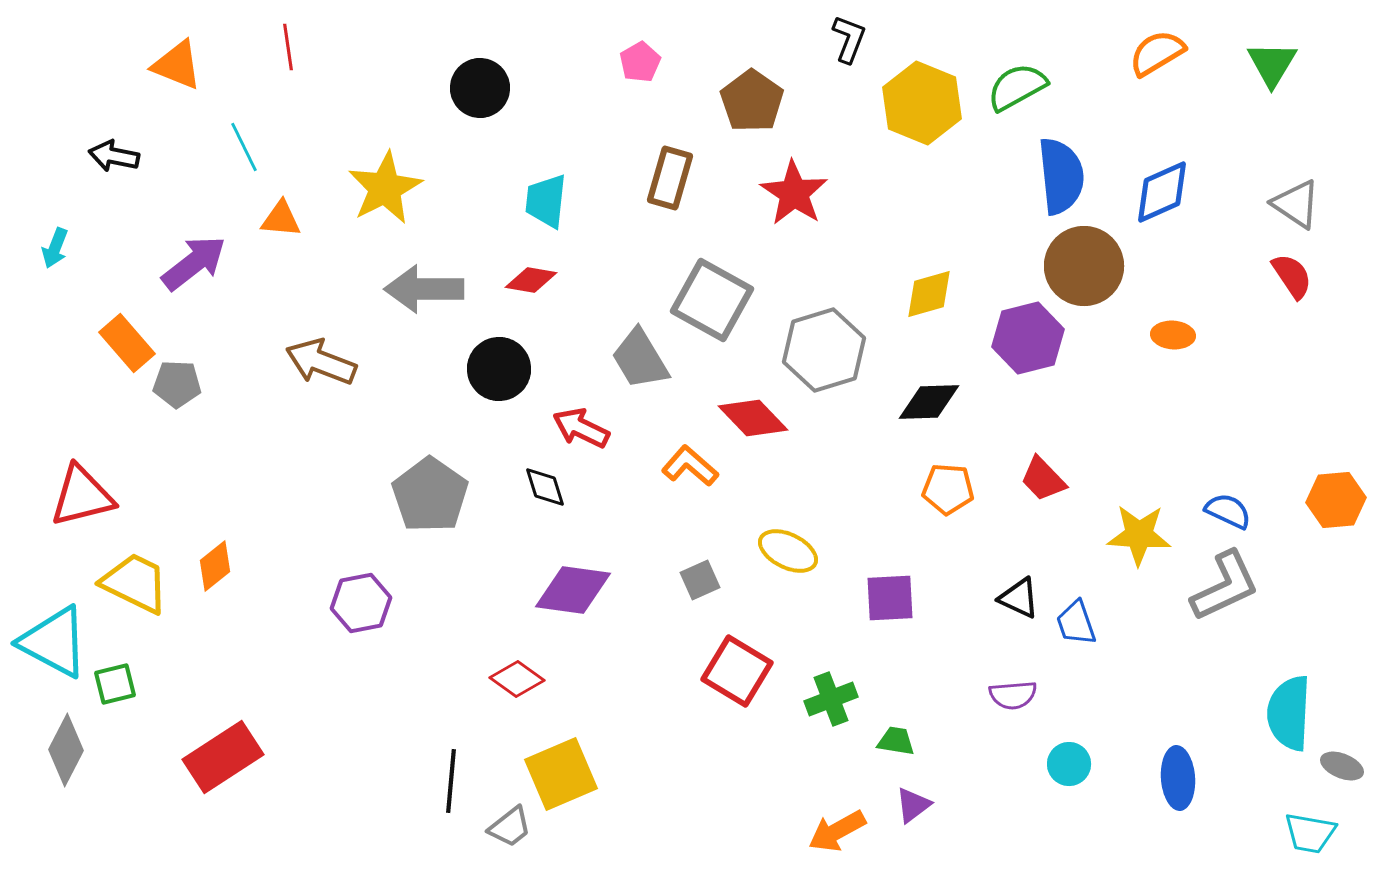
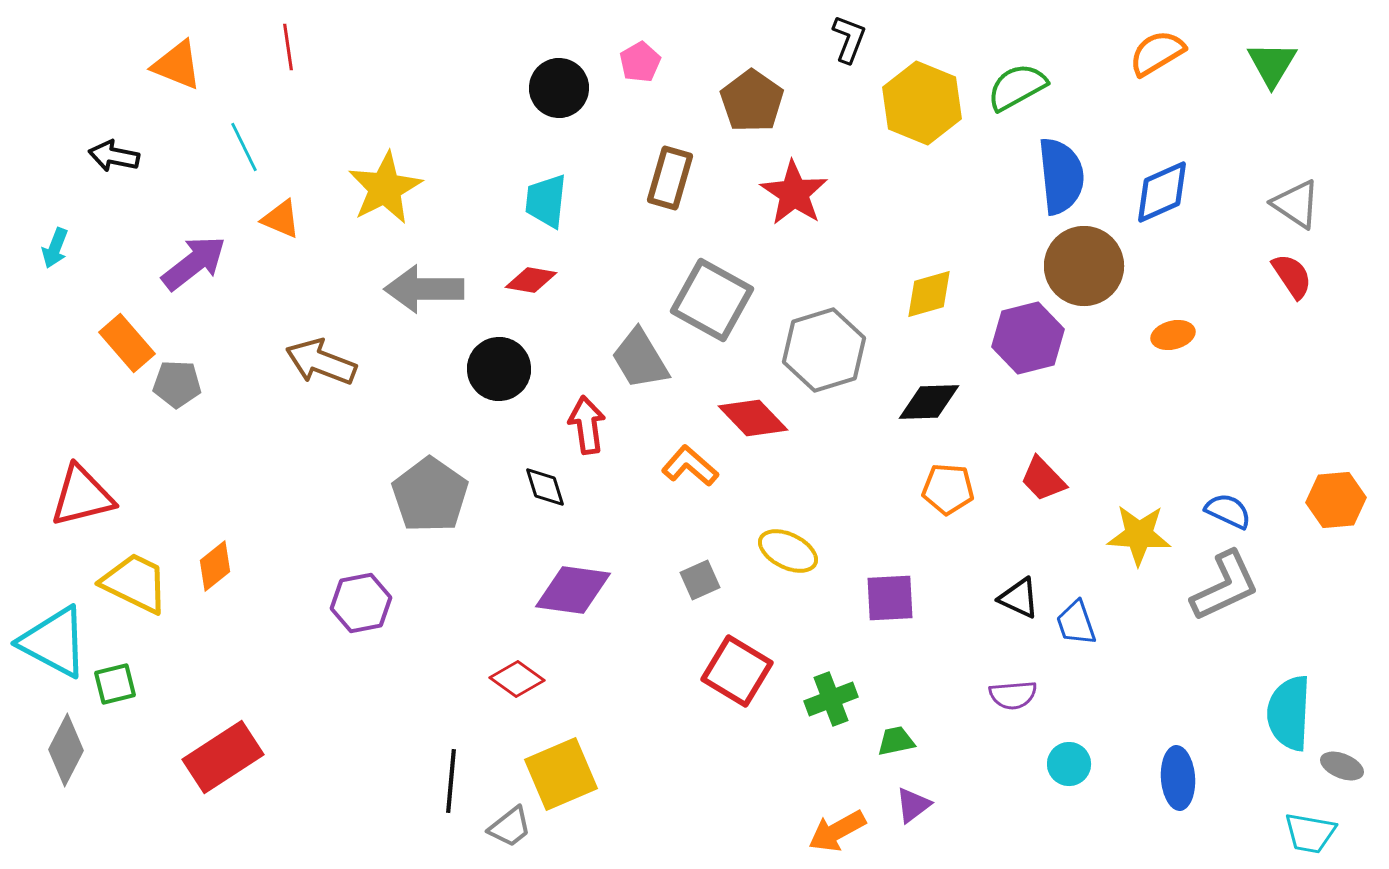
black circle at (480, 88): moved 79 px right
orange triangle at (281, 219): rotated 18 degrees clockwise
orange ellipse at (1173, 335): rotated 18 degrees counterclockwise
red arrow at (581, 428): moved 6 px right, 3 px up; rotated 56 degrees clockwise
green trapezoid at (896, 741): rotated 21 degrees counterclockwise
